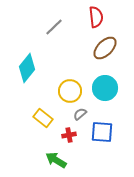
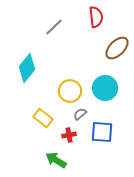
brown ellipse: moved 12 px right
